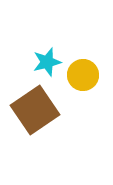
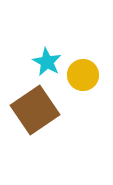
cyan star: rotated 28 degrees counterclockwise
